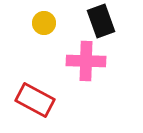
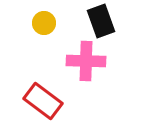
red rectangle: moved 8 px right, 1 px down; rotated 9 degrees clockwise
